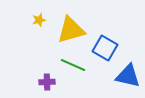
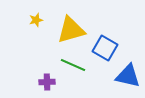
yellow star: moved 3 px left
